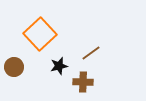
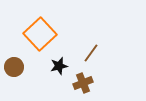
brown line: rotated 18 degrees counterclockwise
brown cross: moved 1 px down; rotated 24 degrees counterclockwise
